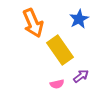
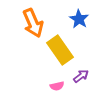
blue star: rotated 12 degrees counterclockwise
pink semicircle: moved 2 px down
